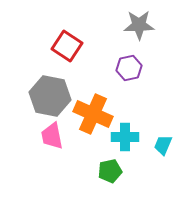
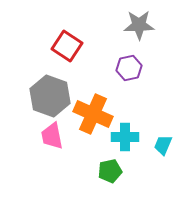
gray hexagon: rotated 9 degrees clockwise
